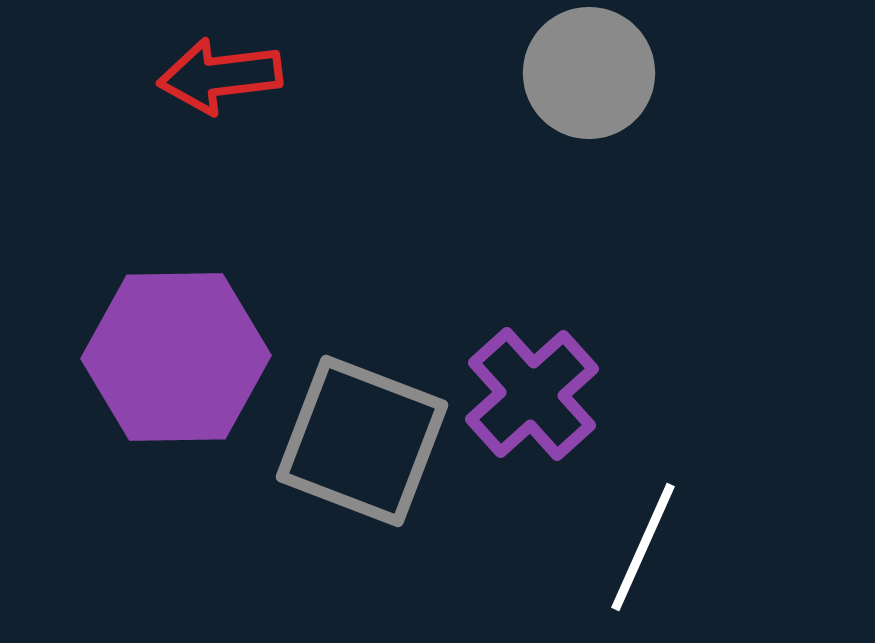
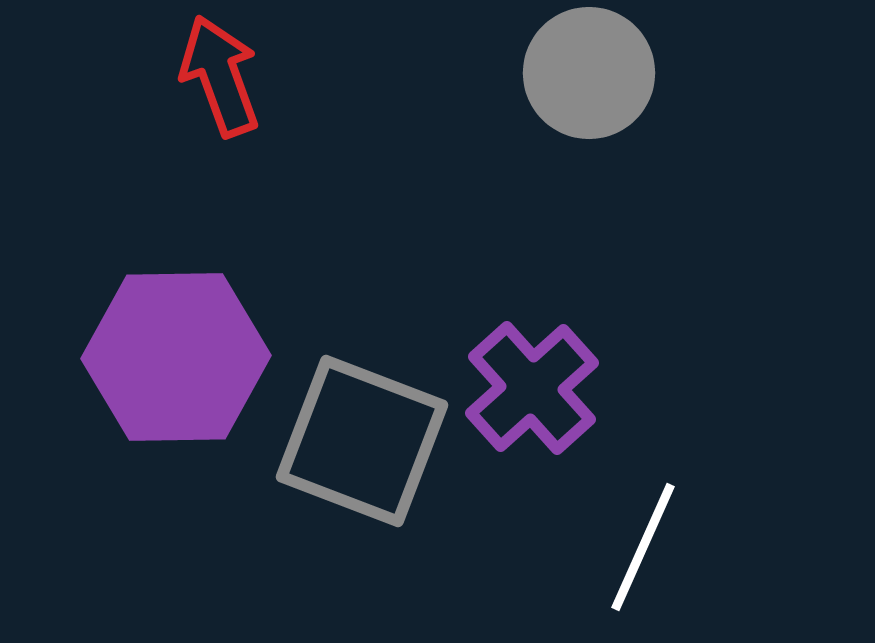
red arrow: rotated 77 degrees clockwise
purple cross: moved 6 px up
